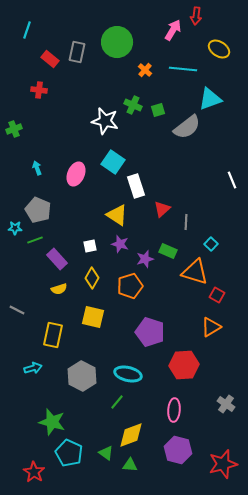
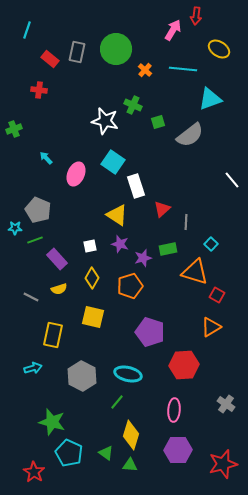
green circle at (117, 42): moved 1 px left, 7 px down
green square at (158, 110): moved 12 px down
gray semicircle at (187, 127): moved 3 px right, 8 px down
cyan arrow at (37, 168): moved 9 px right, 10 px up; rotated 24 degrees counterclockwise
white line at (232, 180): rotated 18 degrees counterclockwise
green rectangle at (168, 251): moved 2 px up; rotated 36 degrees counterclockwise
purple star at (145, 259): moved 2 px left, 1 px up
gray line at (17, 310): moved 14 px right, 13 px up
yellow diamond at (131, 435): rotated 52 degrees counterclockwise
purple hexagon at (178, 450): rotated 16 degrees counterclockwise
